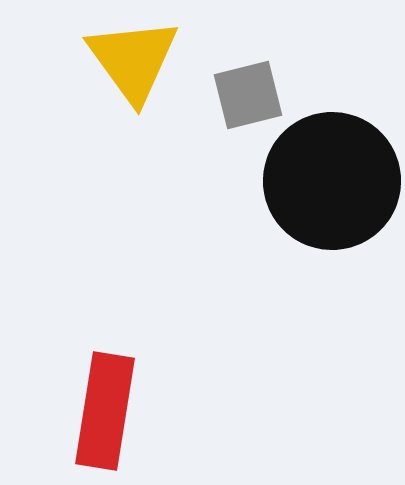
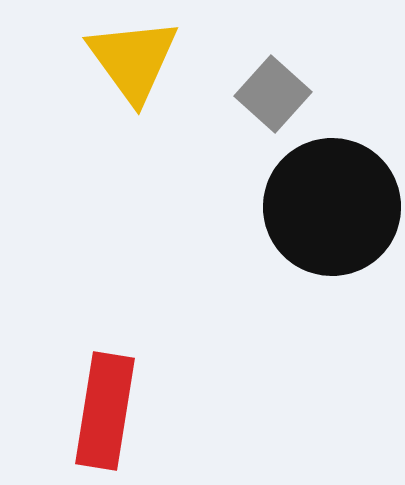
gray square: moved 25 px right, 1 px up; rotated 34 degrees counterclockwise
black circle: moved 26 px down
